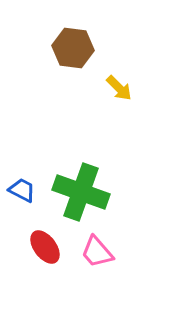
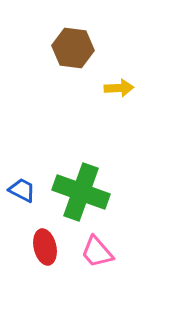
yellow arrow: rotated 48 degrees counterclockwise
red ellipse: rotated 24 degrees clockwise
